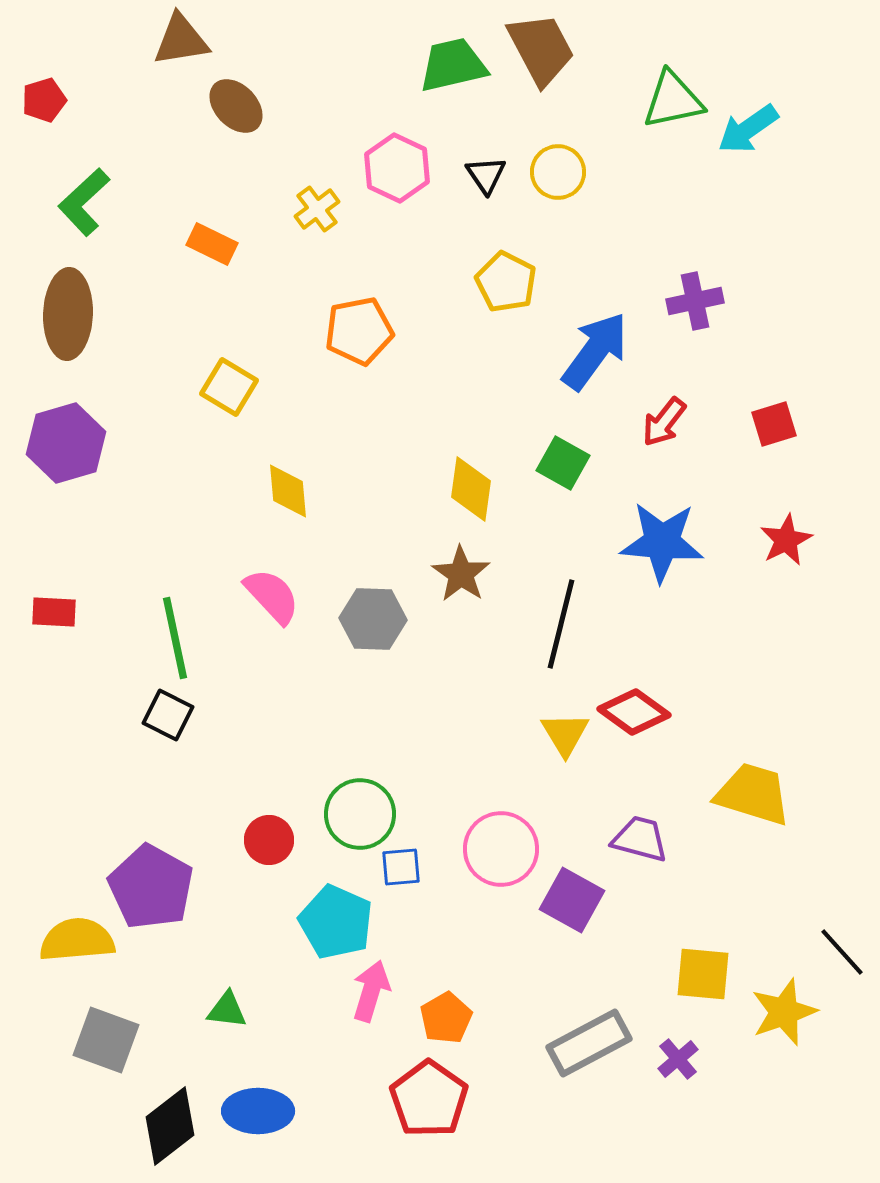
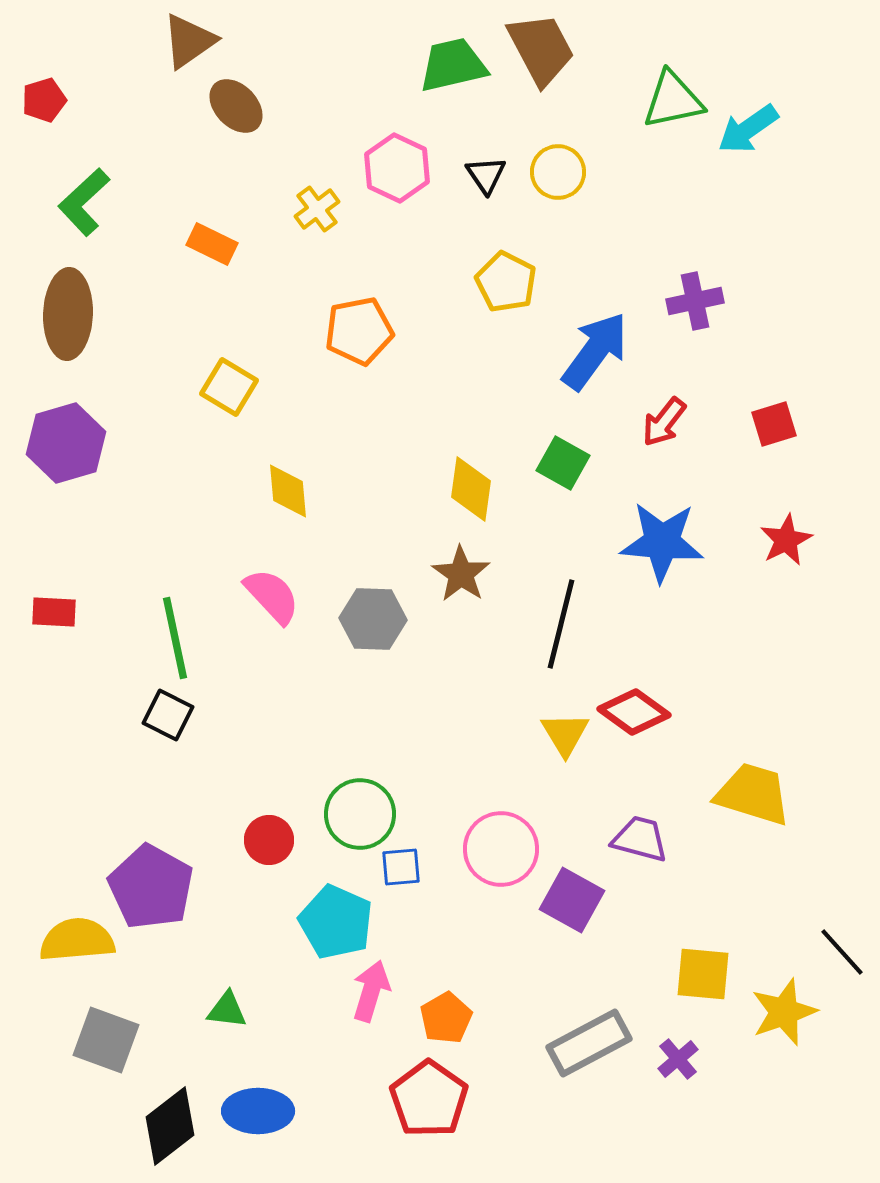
brown triangle at (181, 40): moved 8 px right, 1 px down; rotated 26 degrees counterclockwise
